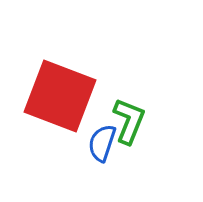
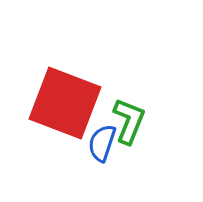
red square: moved 5 px right, 7 px down
